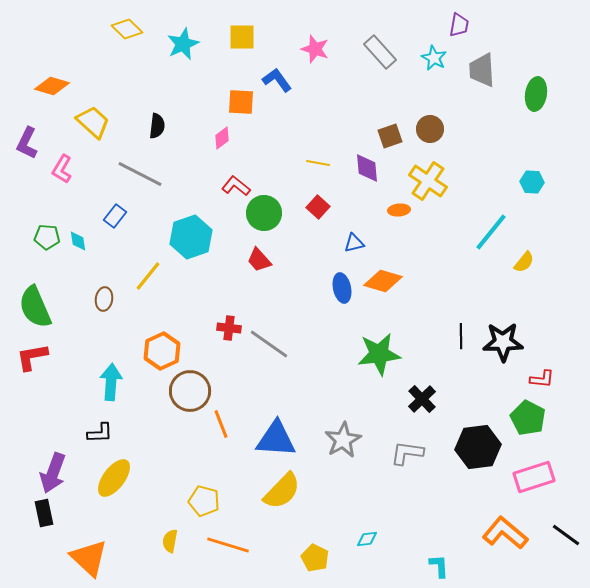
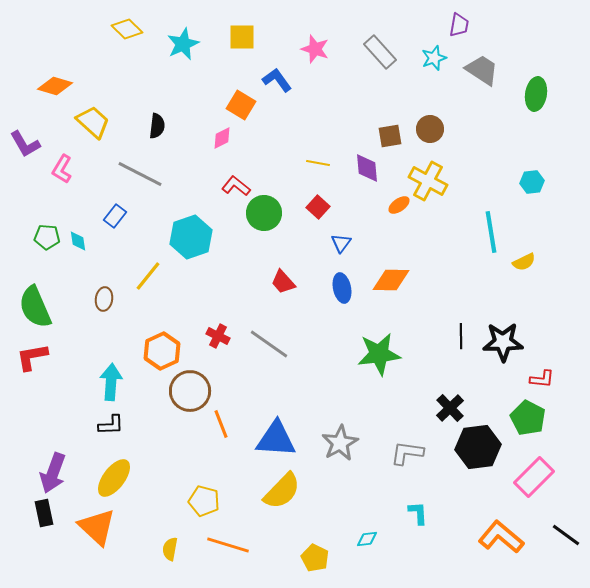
cyan star at (434, 58): rotated 25 degrees clockwise
gray trapezoid at (482, 70): rotated 126 degrees clockwise
orange diamond at (52, 86): moved 3 px right
orange square at (241, 102): moved 3 px down; rotated 28 degrees clockwise
brown square at (390, 136): rotated 10 degrees clockwise
pink diamond at (222, 138): rotated 10 degrees clockwise
purple L-shape at (27, 143): moved 2 px left, 1 px down; rotated 56 degrees counterclockwise
yellow cross at (428, 181): rotated 6 degrees counterclockwise
cyan hexagon at (532, 182): rotated 10 degrees counterclockwise
orange ellipse at (399, 210): moved 5 px up; rotated 30 degrees counterclockwise
cyan line at (491, 232): rotated 48 degrees counterclockwise
blue triangle at (354, 243): moved 13 px left; rotated 40 degrees counterclockwise
red trapezoid at (259, 260): moved 24 px right, 22 px down
yellow semicircle at (524, 262): rotated 25 degrees clockwise
orange diamond at (383, 281): moved 8 px right, 1 px up; rotated 15 degrees counterclockwise
red cross at (229, 328): moved 11 px left, 8 px down; rotated 20 degrees clockwise
black cross at (422, 399): moved 28 px right, 9 px down
black L-shape at (100, 433): moved 11 px right, 8 px up
gray star at (343, 440): moved 3 px left, 3 px down
pink rectangle at (534, 477): rotated 27 degrees counterclockwise
orange L-shape at (505, 533): moved 4 px left, 4 px down
yellow semicircle at (170, 541): moved 8 px down
orange triangle at (89, 558): moved 8 px right, 31 px up
cyan L-shape at (439, 566): moved 21 px left, 53 px up
